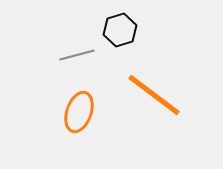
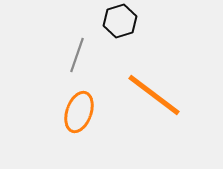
black hexagon: moved 9 px up
gray line: rotated 56 degrees counterclockwise
